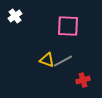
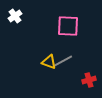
yellow triangle: moved 2 px right, 2 px down
red cross: moved 6 px right
